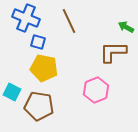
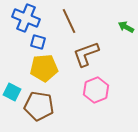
brown L-shape: moved 27 px left, 2 px down; rotated 20 degrees counterclockwise
yellow pentagon: rotated 16 degrees counterclockwise
